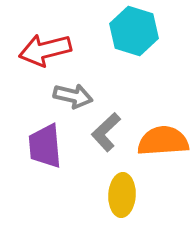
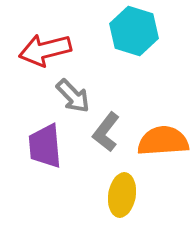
gray arrow: rotated 33 degrees clockwise
gray L-shape: rotated 9 degrees counterclockwise
yellow ellipse: rotated 6 degrees clockwise
